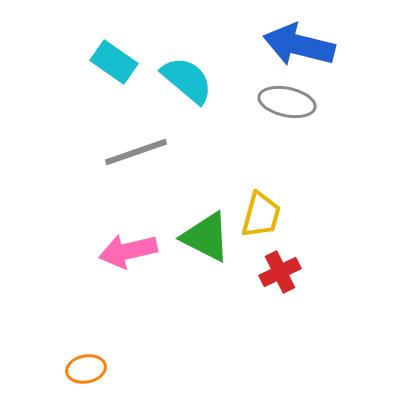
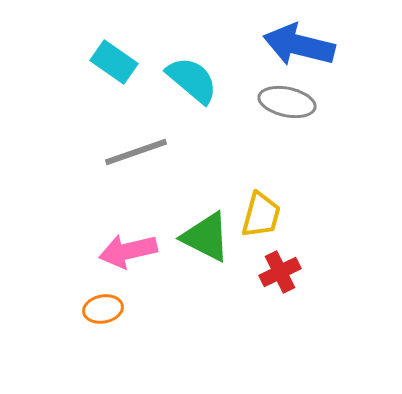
cyan semicircle: moved 5 px right
orange ellipse: moved 17 px right, 60 px up
